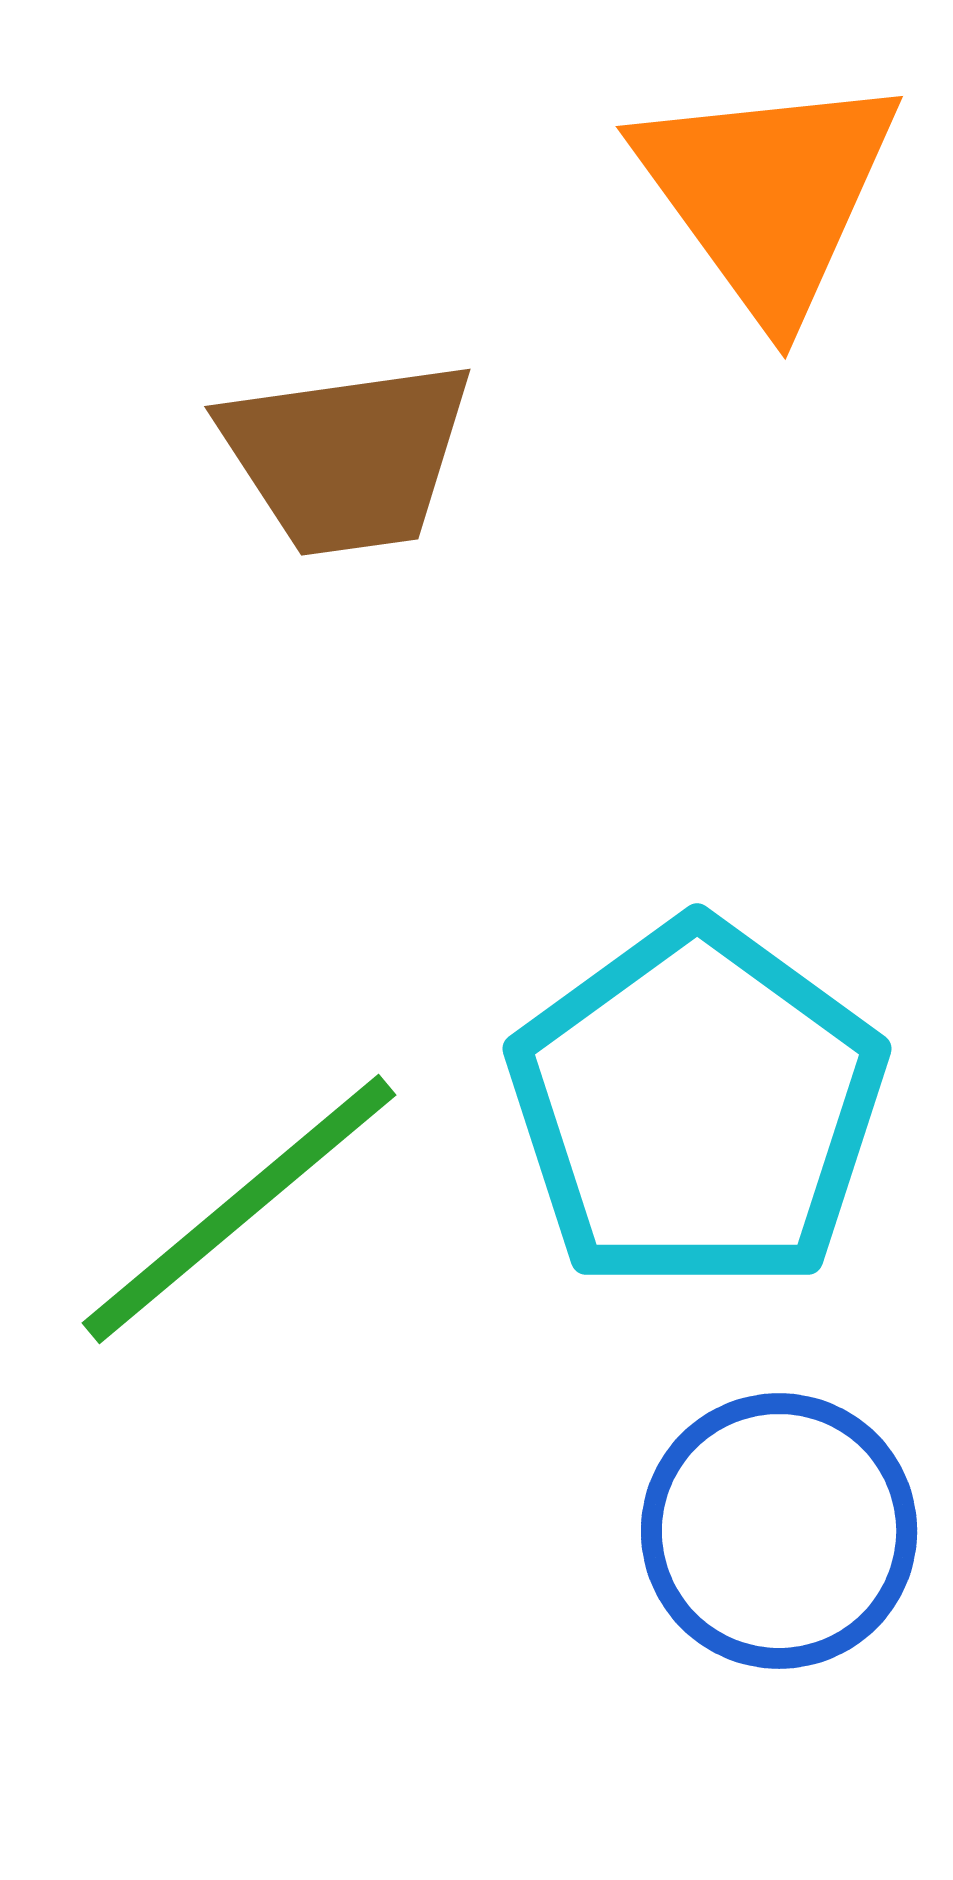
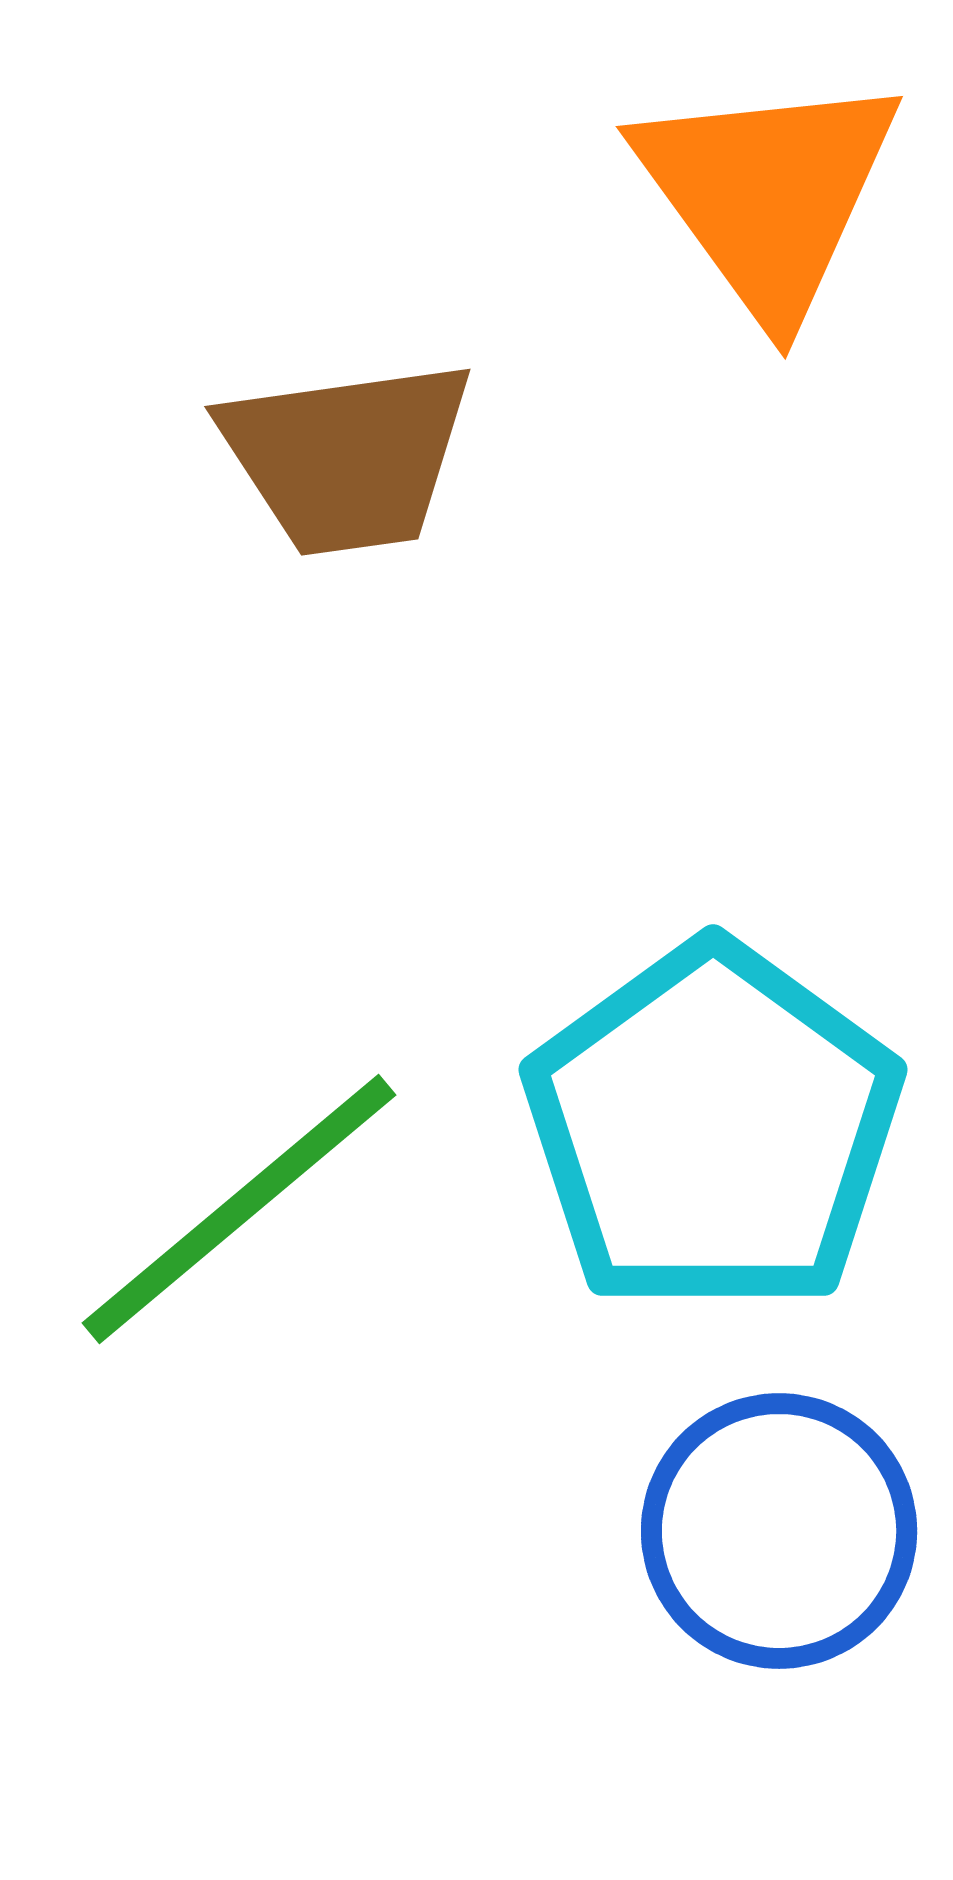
cyan pentagon: moved 16 px right, 21 px down
